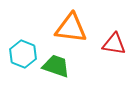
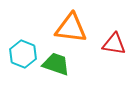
green trapezoid: moved 2 px up
